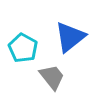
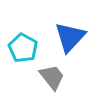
blue triangle: rotated 8 degrees counterclockwise
